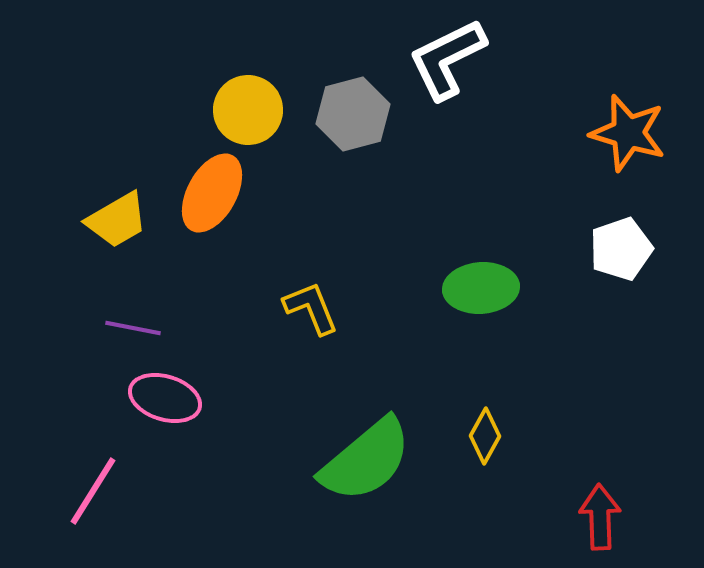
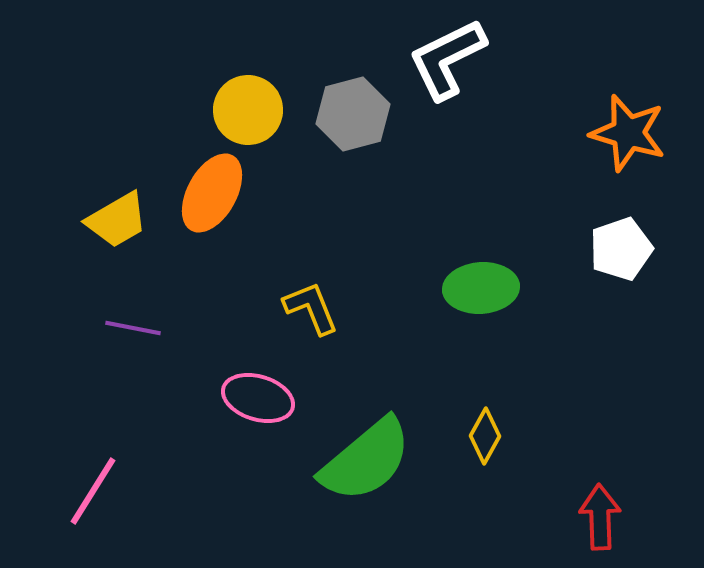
pink ellipse: moved 93 px right
